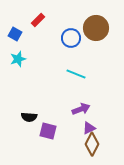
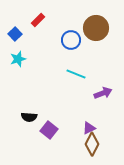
blue square: rotated 16 degrees clockwise
blue circle: moved 2 px down
purple arrow: moved 22 px right, 16 px up
purple square: moved 1 px right, 1 px up; rotated 24 degrees clockwise
